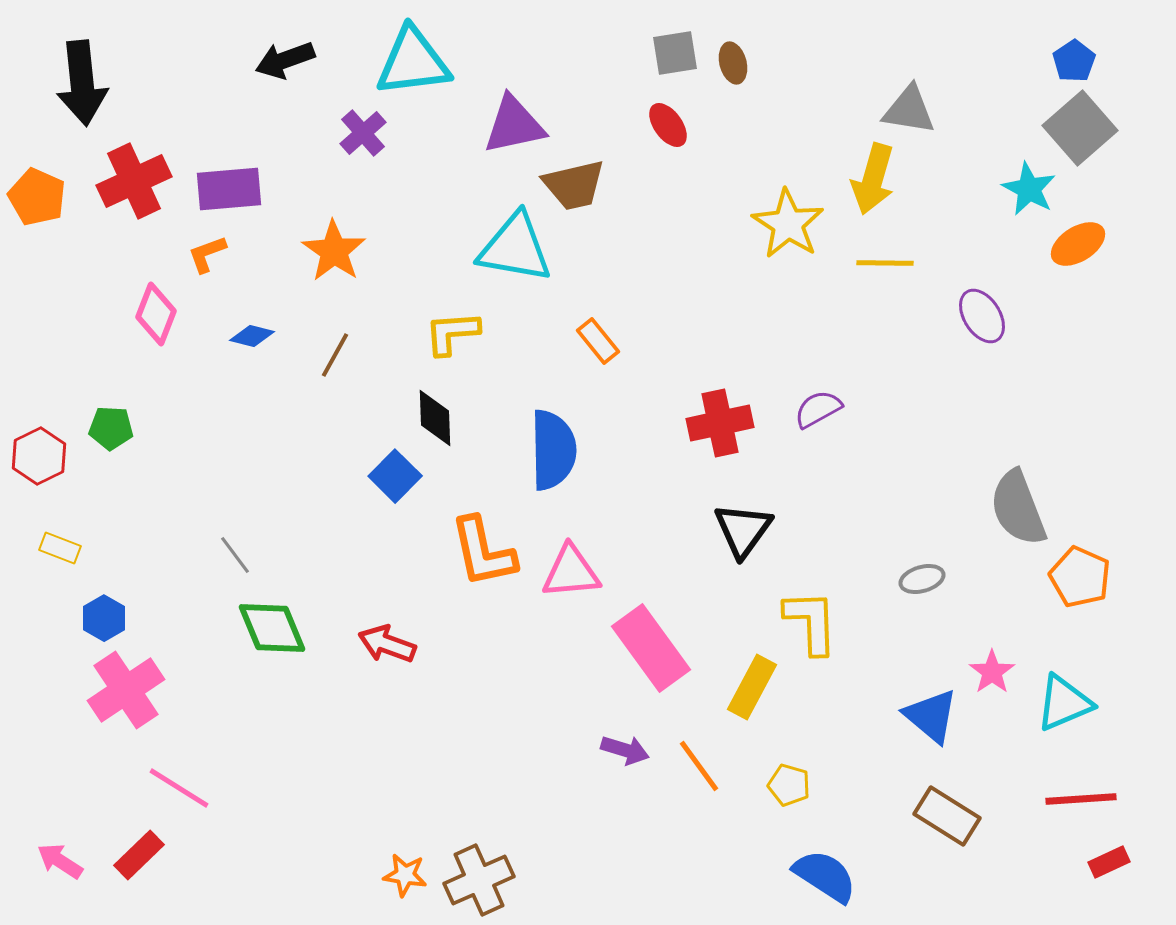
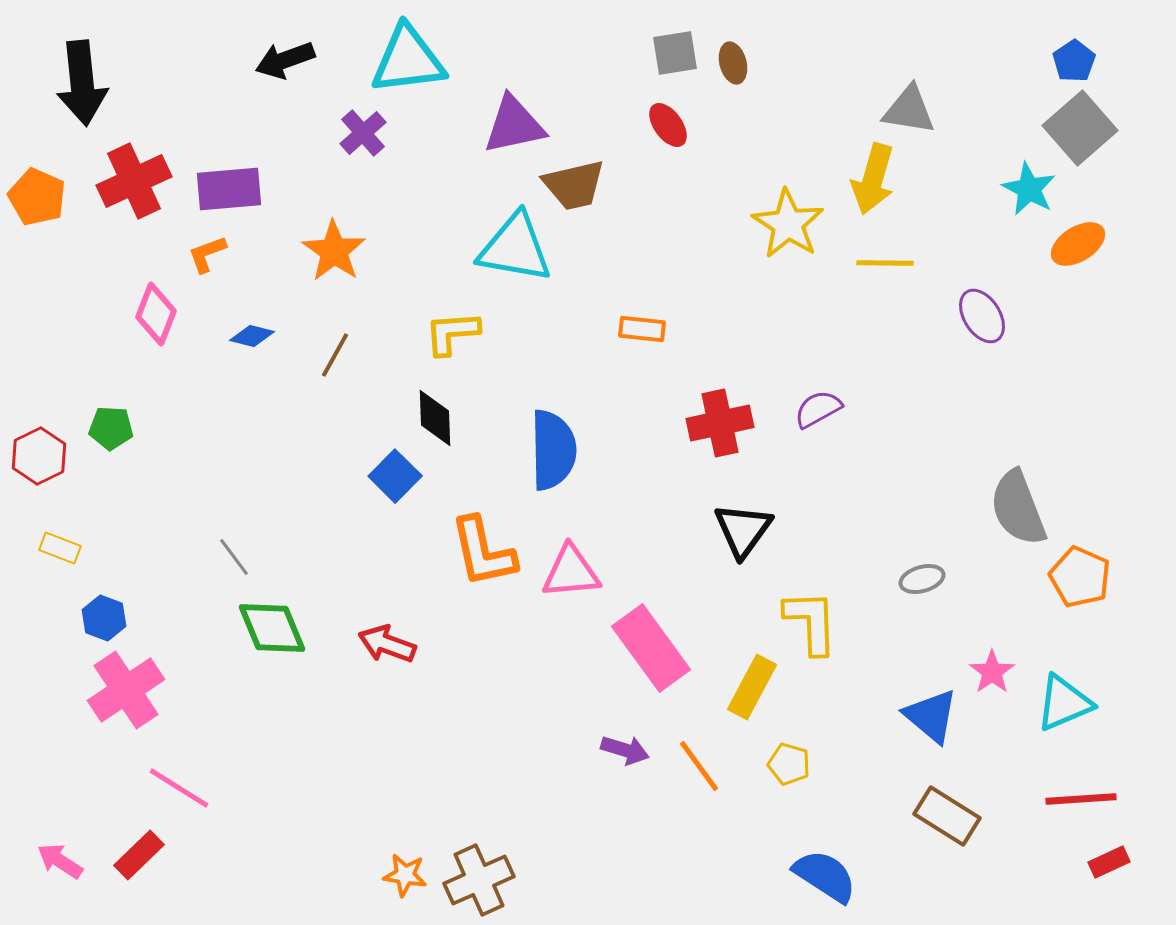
cyan triangle at (413, 62): moved 5 px left, 2 px up
orange rectangle at (598, 341): moved 44 px right, 12 px up; rotated 45 degrees counterclockwise
gray line at (235, 555): moved 1 px left, 2 px down
blue hexagon at (104, 618): rotated 9 degrees counterclockwise
yellow pentagon at (789, 785): moved 21 px up
